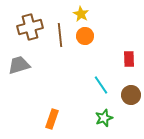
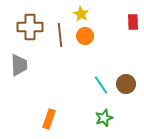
brown cross: rotated 15 degrees clockwise
red rectangle: moved 4 px right, 37 px up
gray trapezoid: rotated 105 degrees clockwise
brown circle: moved 5 px left, 11 px up
orange rectangle: moved 3 px left
